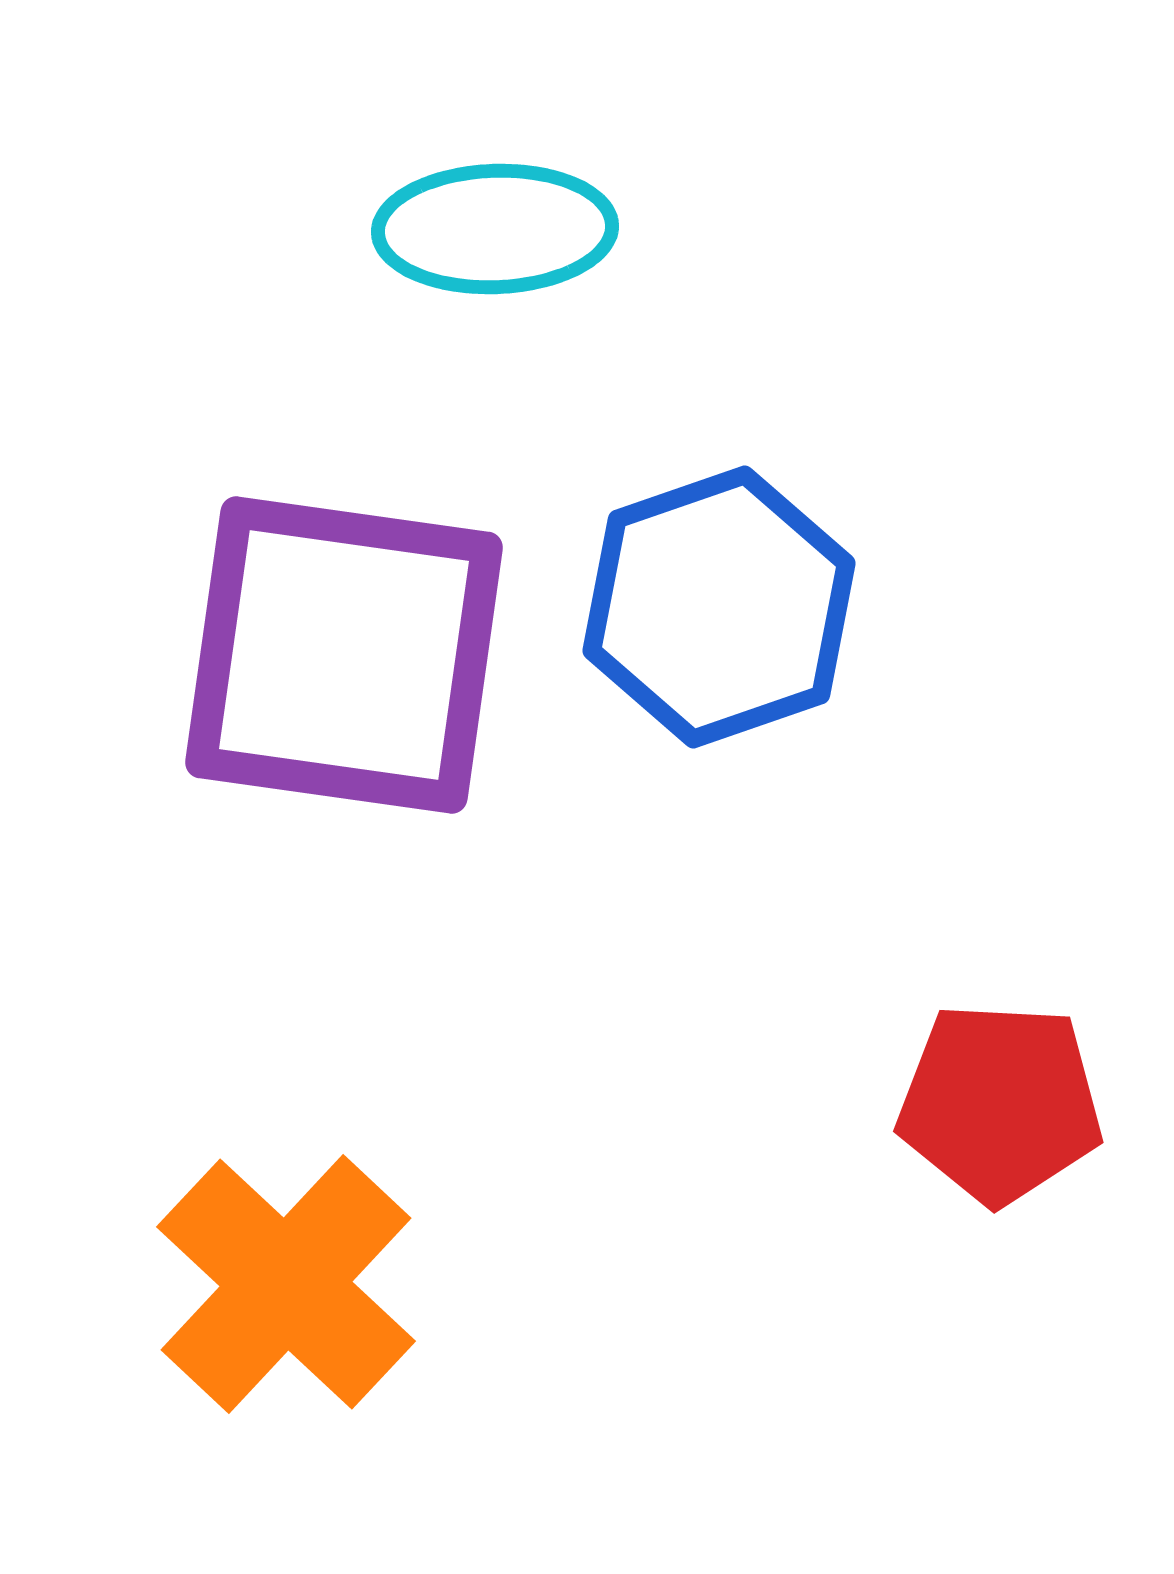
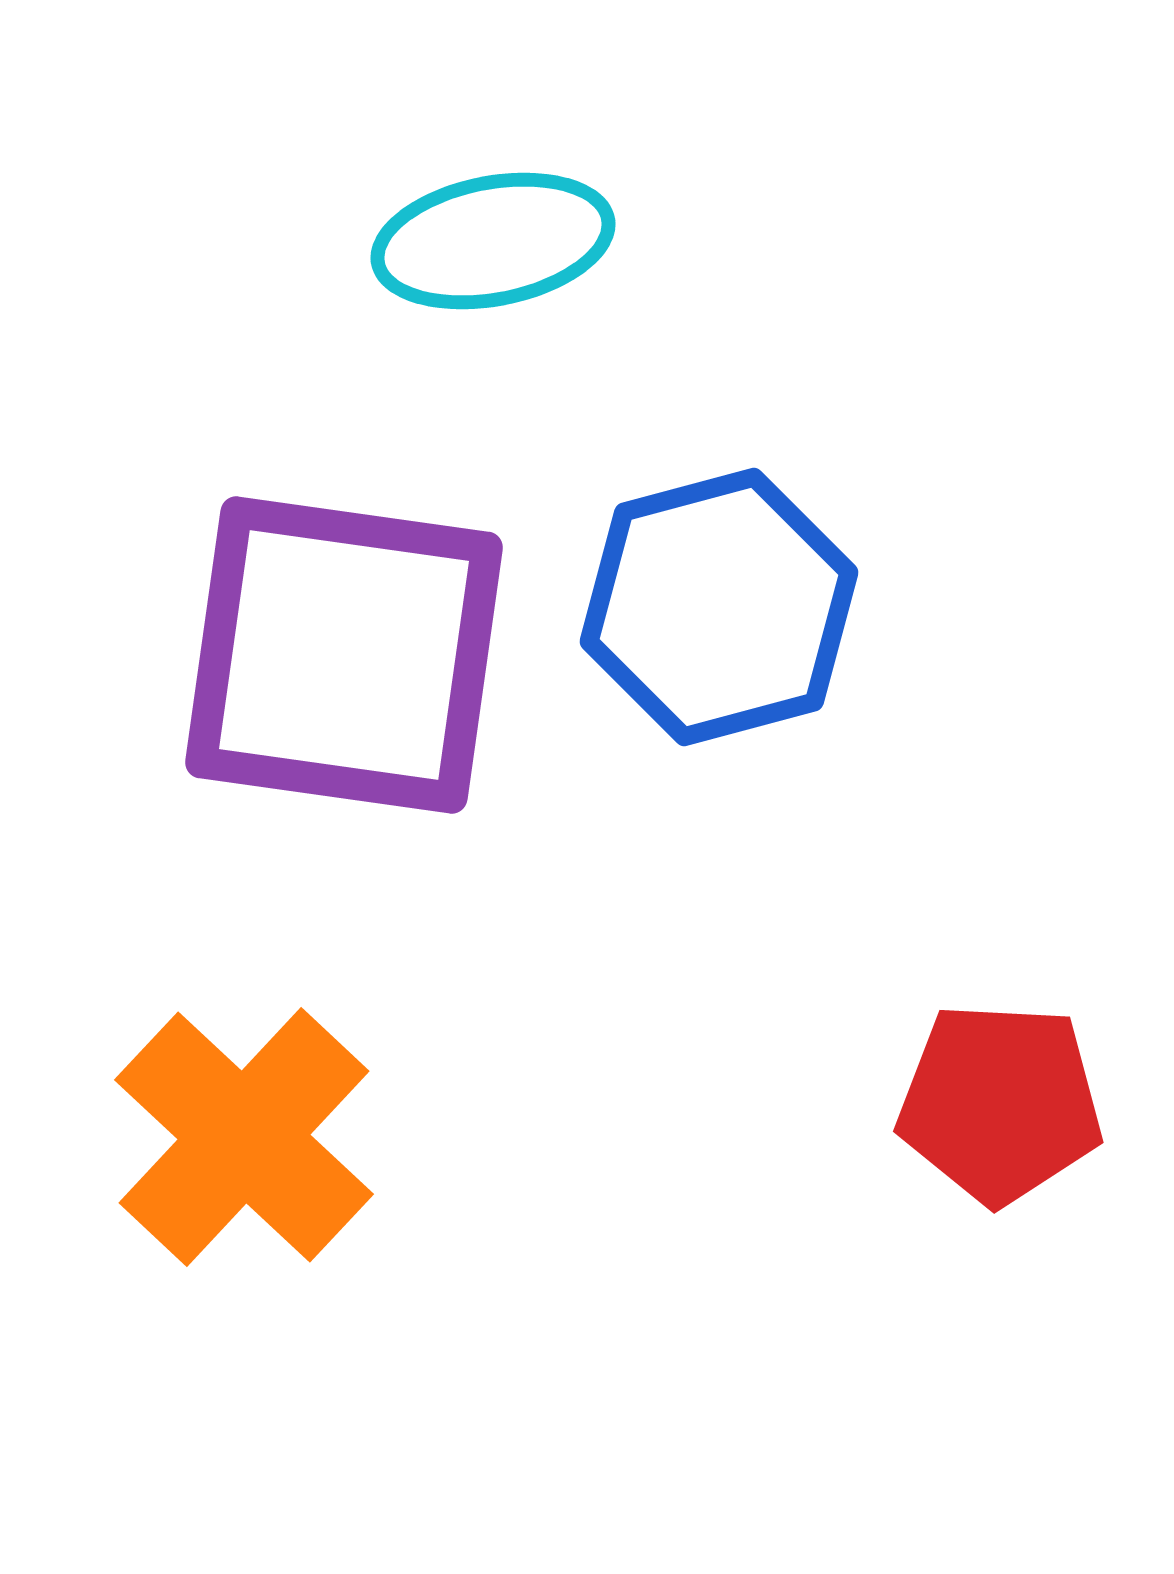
cyan ellipse: moved 2 px left, 12 px down; rotated 9 degrees counterclockwise
blue hexagon: rotated 4 degrees clockwise
orange cross: moved 42 px left, 147 px up
